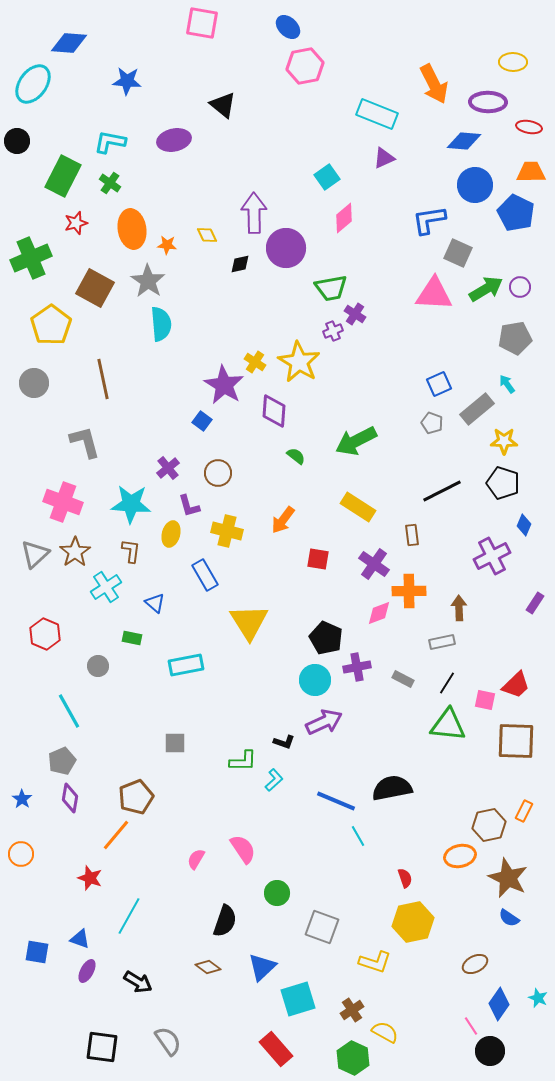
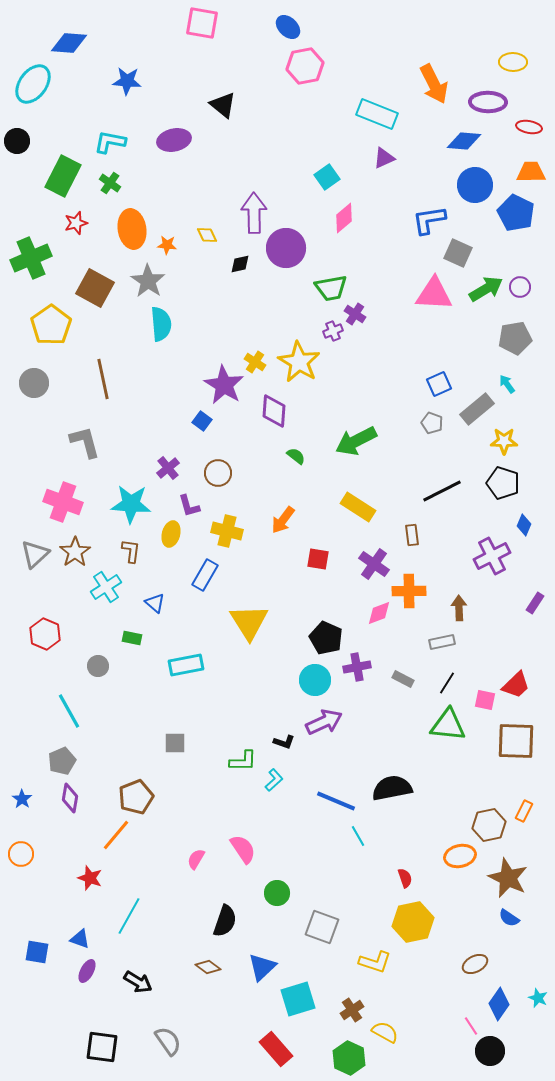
blue rectangle at (205, 575): rotated 60 degrees clockwise
green hexagon at (353, 1058): moved 4 px left
